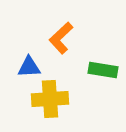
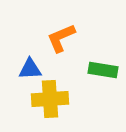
orange L-shape: rotated 20 degrees clockwise
blue triangle: moved 1 px right, 2 px down
